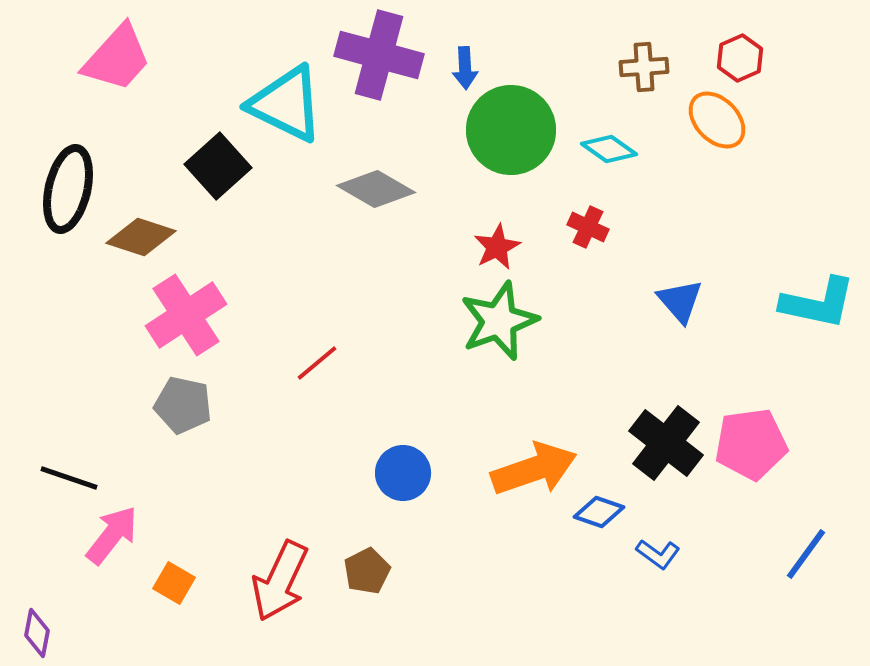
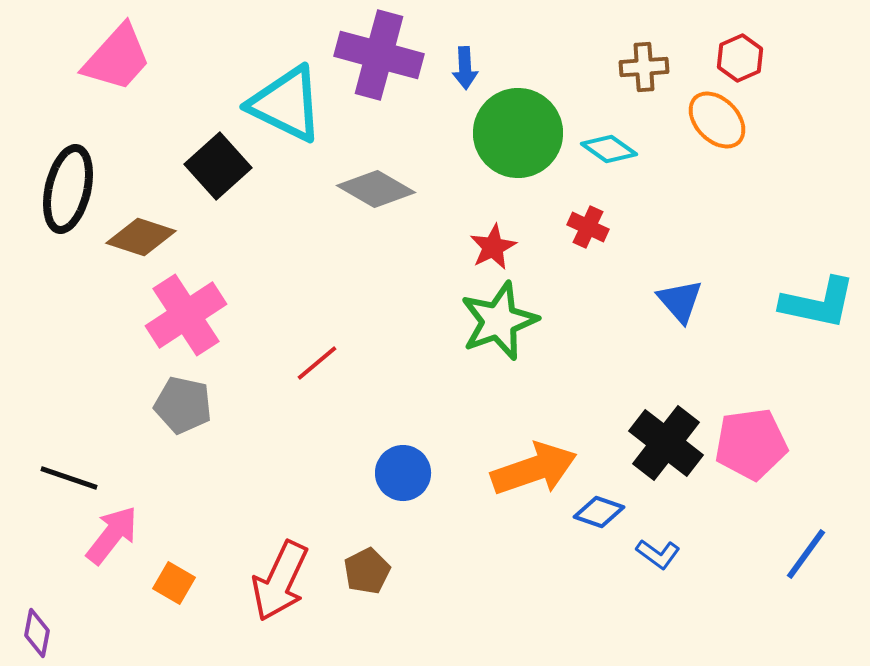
green circle: moved 7 px right, 3 px down
red star: moved 4 px left
